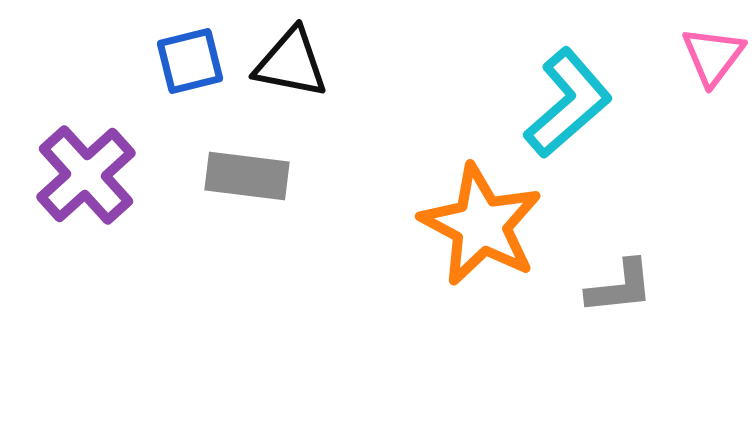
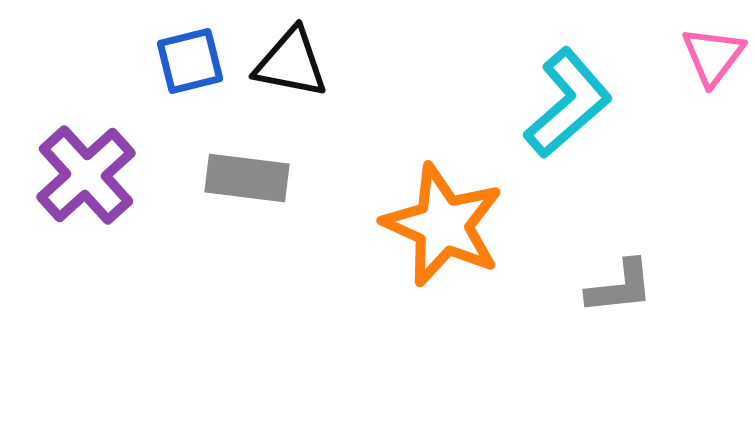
gray rectangle: moved 2 px down
orange star: moved 38 px left; rotated 4 degrees counterclockwise
